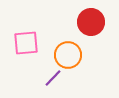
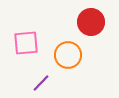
purple line: moved 12 px left, 5 px down
